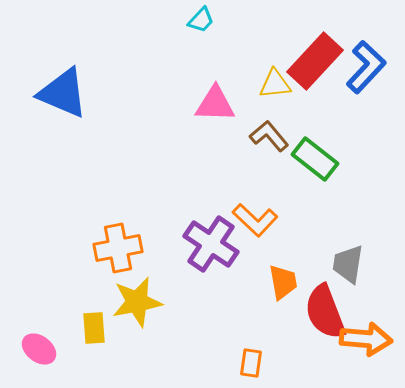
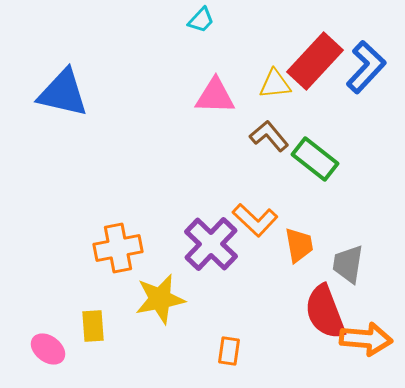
blue triangle: rotated 10 degrees counterclockwise
pink triangle: moved 8 px up
purple cross: rotated 10 degrees clockwise
orange trapezoid: moved 16 px right, 37 px up
yellow star: moved 23 px right, 3 px up
yellow rectangle: moved 1 px left, 2 px up
pink ellipse: moved 9 px right
orange rectangle: moved 22 px left, 12 px up
